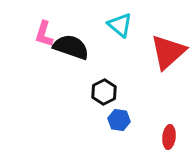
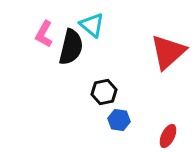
cyan triangle: moved 28 px left
pink L-shape: rotated 12 degrees clockwise
black semicircle: rotated 84 degrees clockwise
black hexagon: rotated 15 degrees clockwise
red ellipse: moved 1 px left, 1 px up; rotated 20 degrees clockwise
